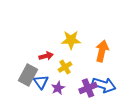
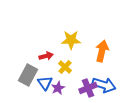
yellow cross: rotated 16 degrees counterclockwise
blue triangle: moved 4 px right, 1 px down
